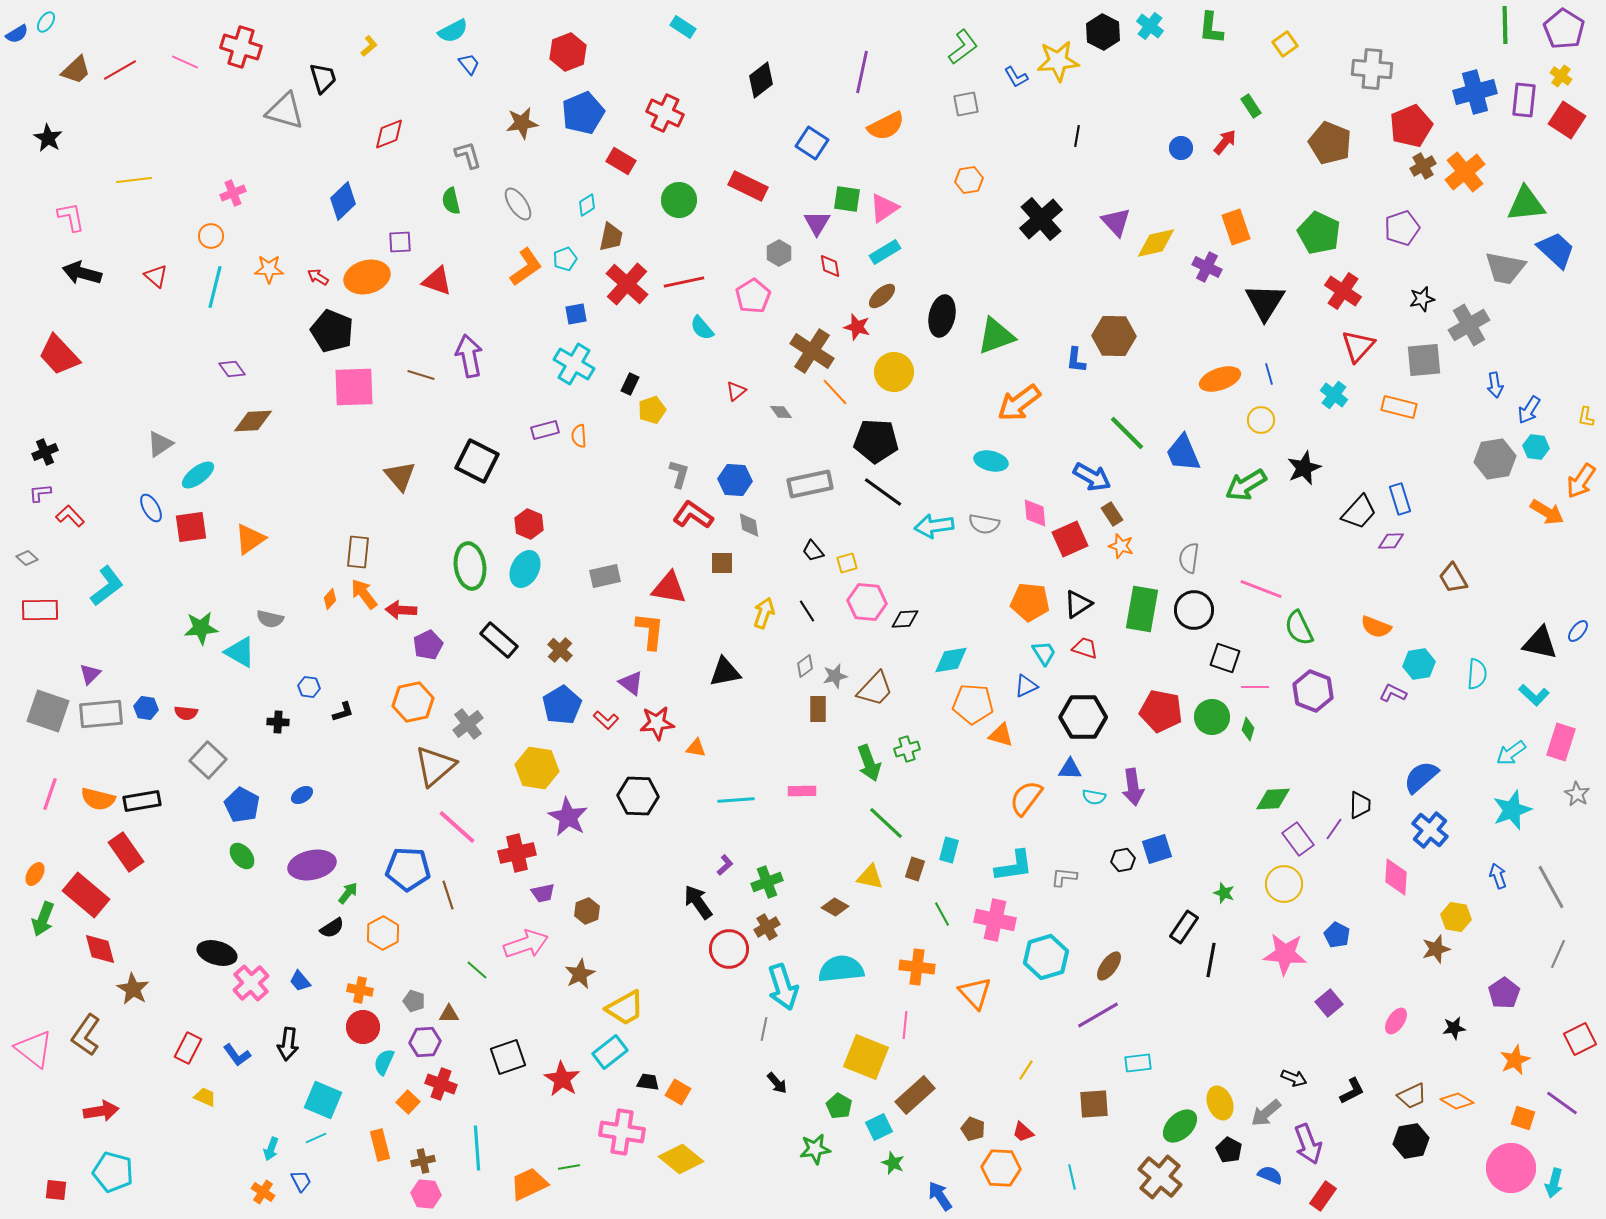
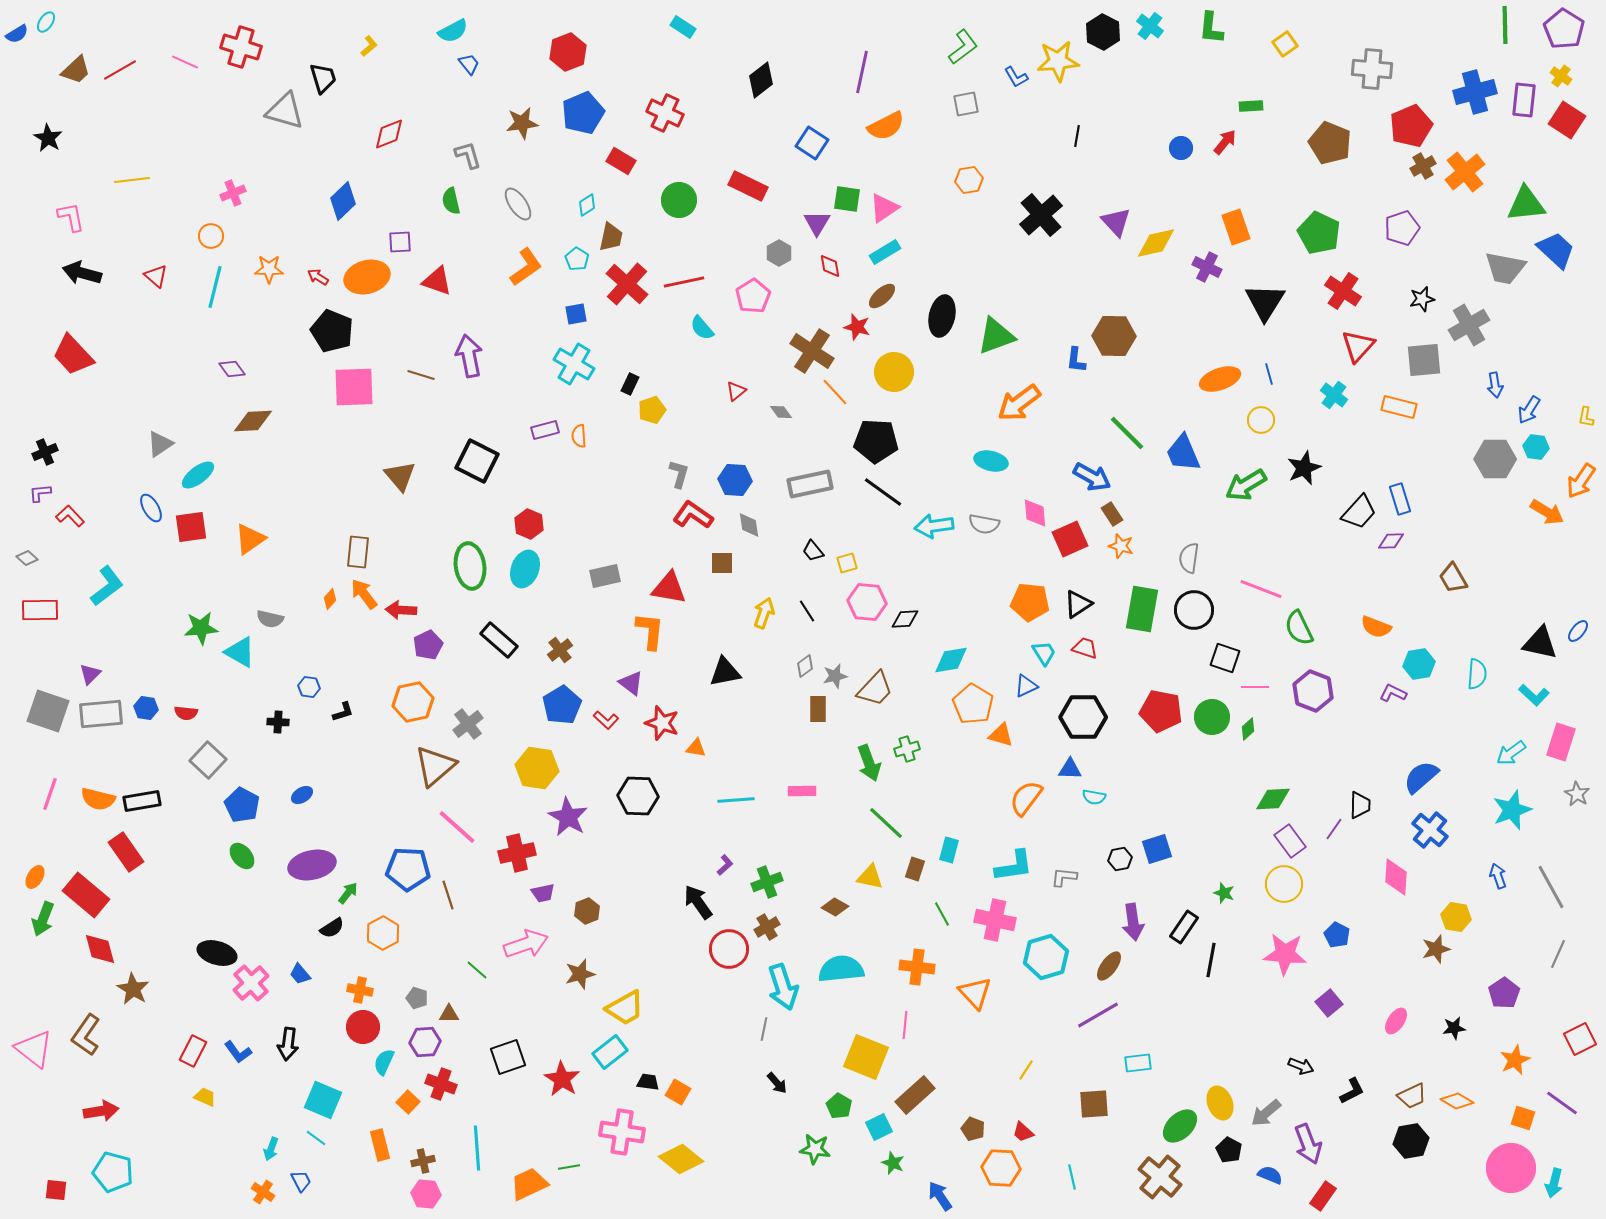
green rectangle at (1251, 106): rotated 60 degrees counterclockwise
yellow line at (134, 180): moved 2 px left
black cross at (1041, 219): moved 4 px up
cyan pentagon at (565, 259): moved 12 px right; rotated 20 degrees counterclockwise
red trapezoid at (59, 355): moved 14 px right
gray hexagon at (1495, 459): rotated 9 degrees clockwise
cyan ellipse at (525, 569): rotated 6 degrees counterclockwise
brown cross at (560, 650): rotated 10 degrees clockwise
orange pentagon at (973, 704): rotated 27 degrees clockwise
red star at (657, 723): moved 5 px right; rotated 24 degrees clockwise
green diamond at (1248, 729): rotated 30 degrees clockwise
purple arrow at (1133, 787): moved 135 px down
purple rectangle at (1298, 839): moved 8 px left, 2 px down
black hexagon at (1123, 860): moved 3 px left, 1 px up
orange ellipse at (35, 874): moved 3 px down
brown star at (580, 974): rotated 12 degrees clockwise
blue trapezoid at (300, 981): moved 7 px up
gray pentagon at (414, 1001): moved 3 px right, 3 px up
red rectangle at (188, 1048): moved 5 px right, 3 px down
blue L-shape at (237, 1055): moved 1 px right, 3 px up
black arrow at (1294, 1078): moved 7 px right, 12 px up
cyan line at (316, 1138): rotated 60 degrees clockwise
green star at (815, 1149): rotated 16 degrees clockwise
